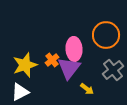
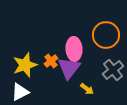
orange cross: moved 1 px left, 1 px down
